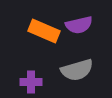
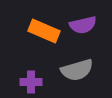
purple semicircle: moved 4 px right
